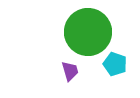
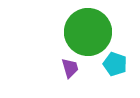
purple trapezoid: moved 3 px up
